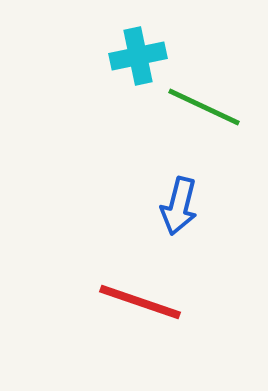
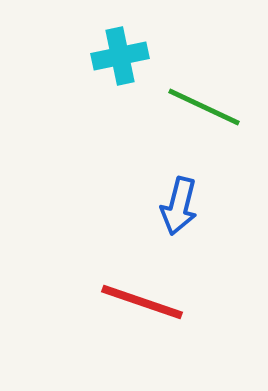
cyan cross: moved 18 px left
red line: moved 2 px right
